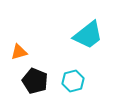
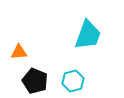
cyan trapezoid: rotated 32 degrees counterclockwise
orange triangle: rotated 12 degrees clockwise
